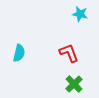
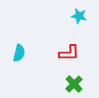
cyan star: moved 1 px left, 2 px down
red L-shape: rotated 110 degrees clockwise
